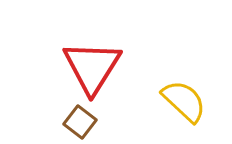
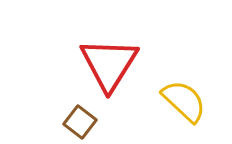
red triangle: moved 17 px right, 3 px up
